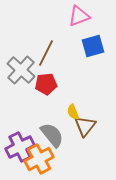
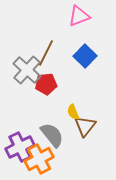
blue square: moved 8 px left, 10 px down; rotated 30 degrees counterclockwise
gray cross: moved 6 px right
